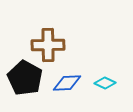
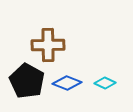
black pentagon: moved 2 px right, 3 px down
blue diamond: rotated 24 degrees clockwise
